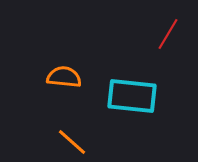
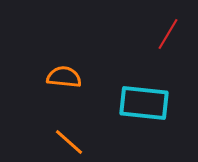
cyan rectangle: moved 12 px right, 7 px down
orange line: moved 3 px left
